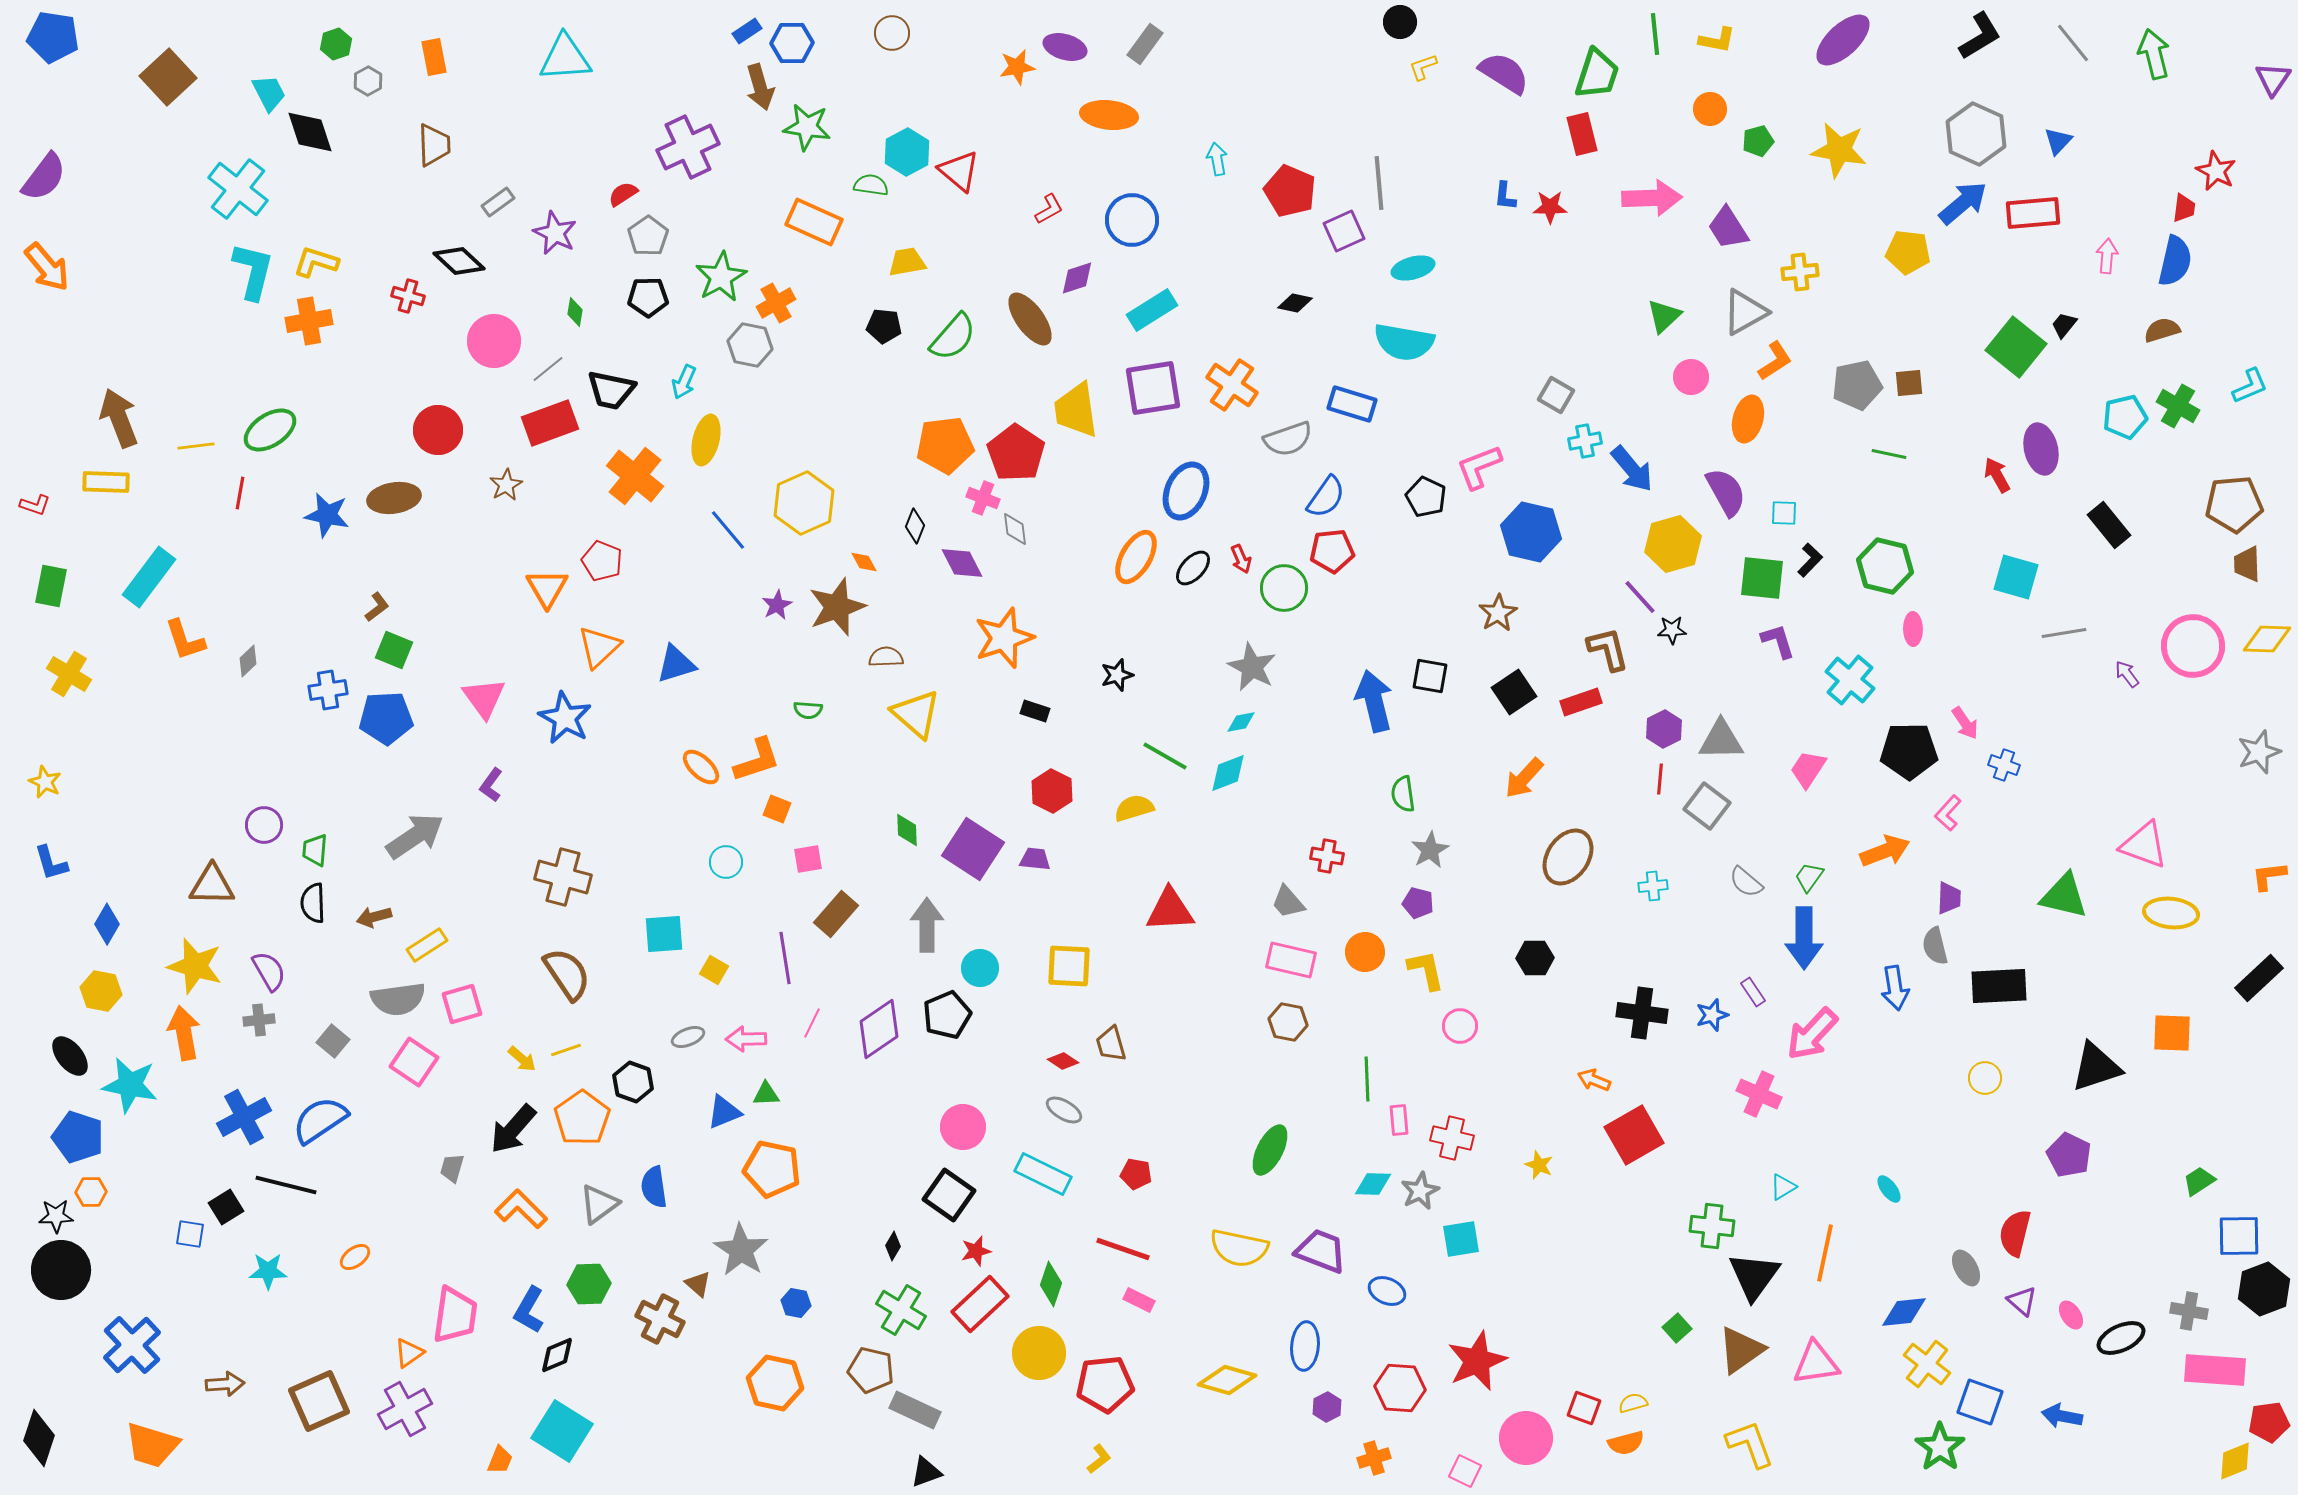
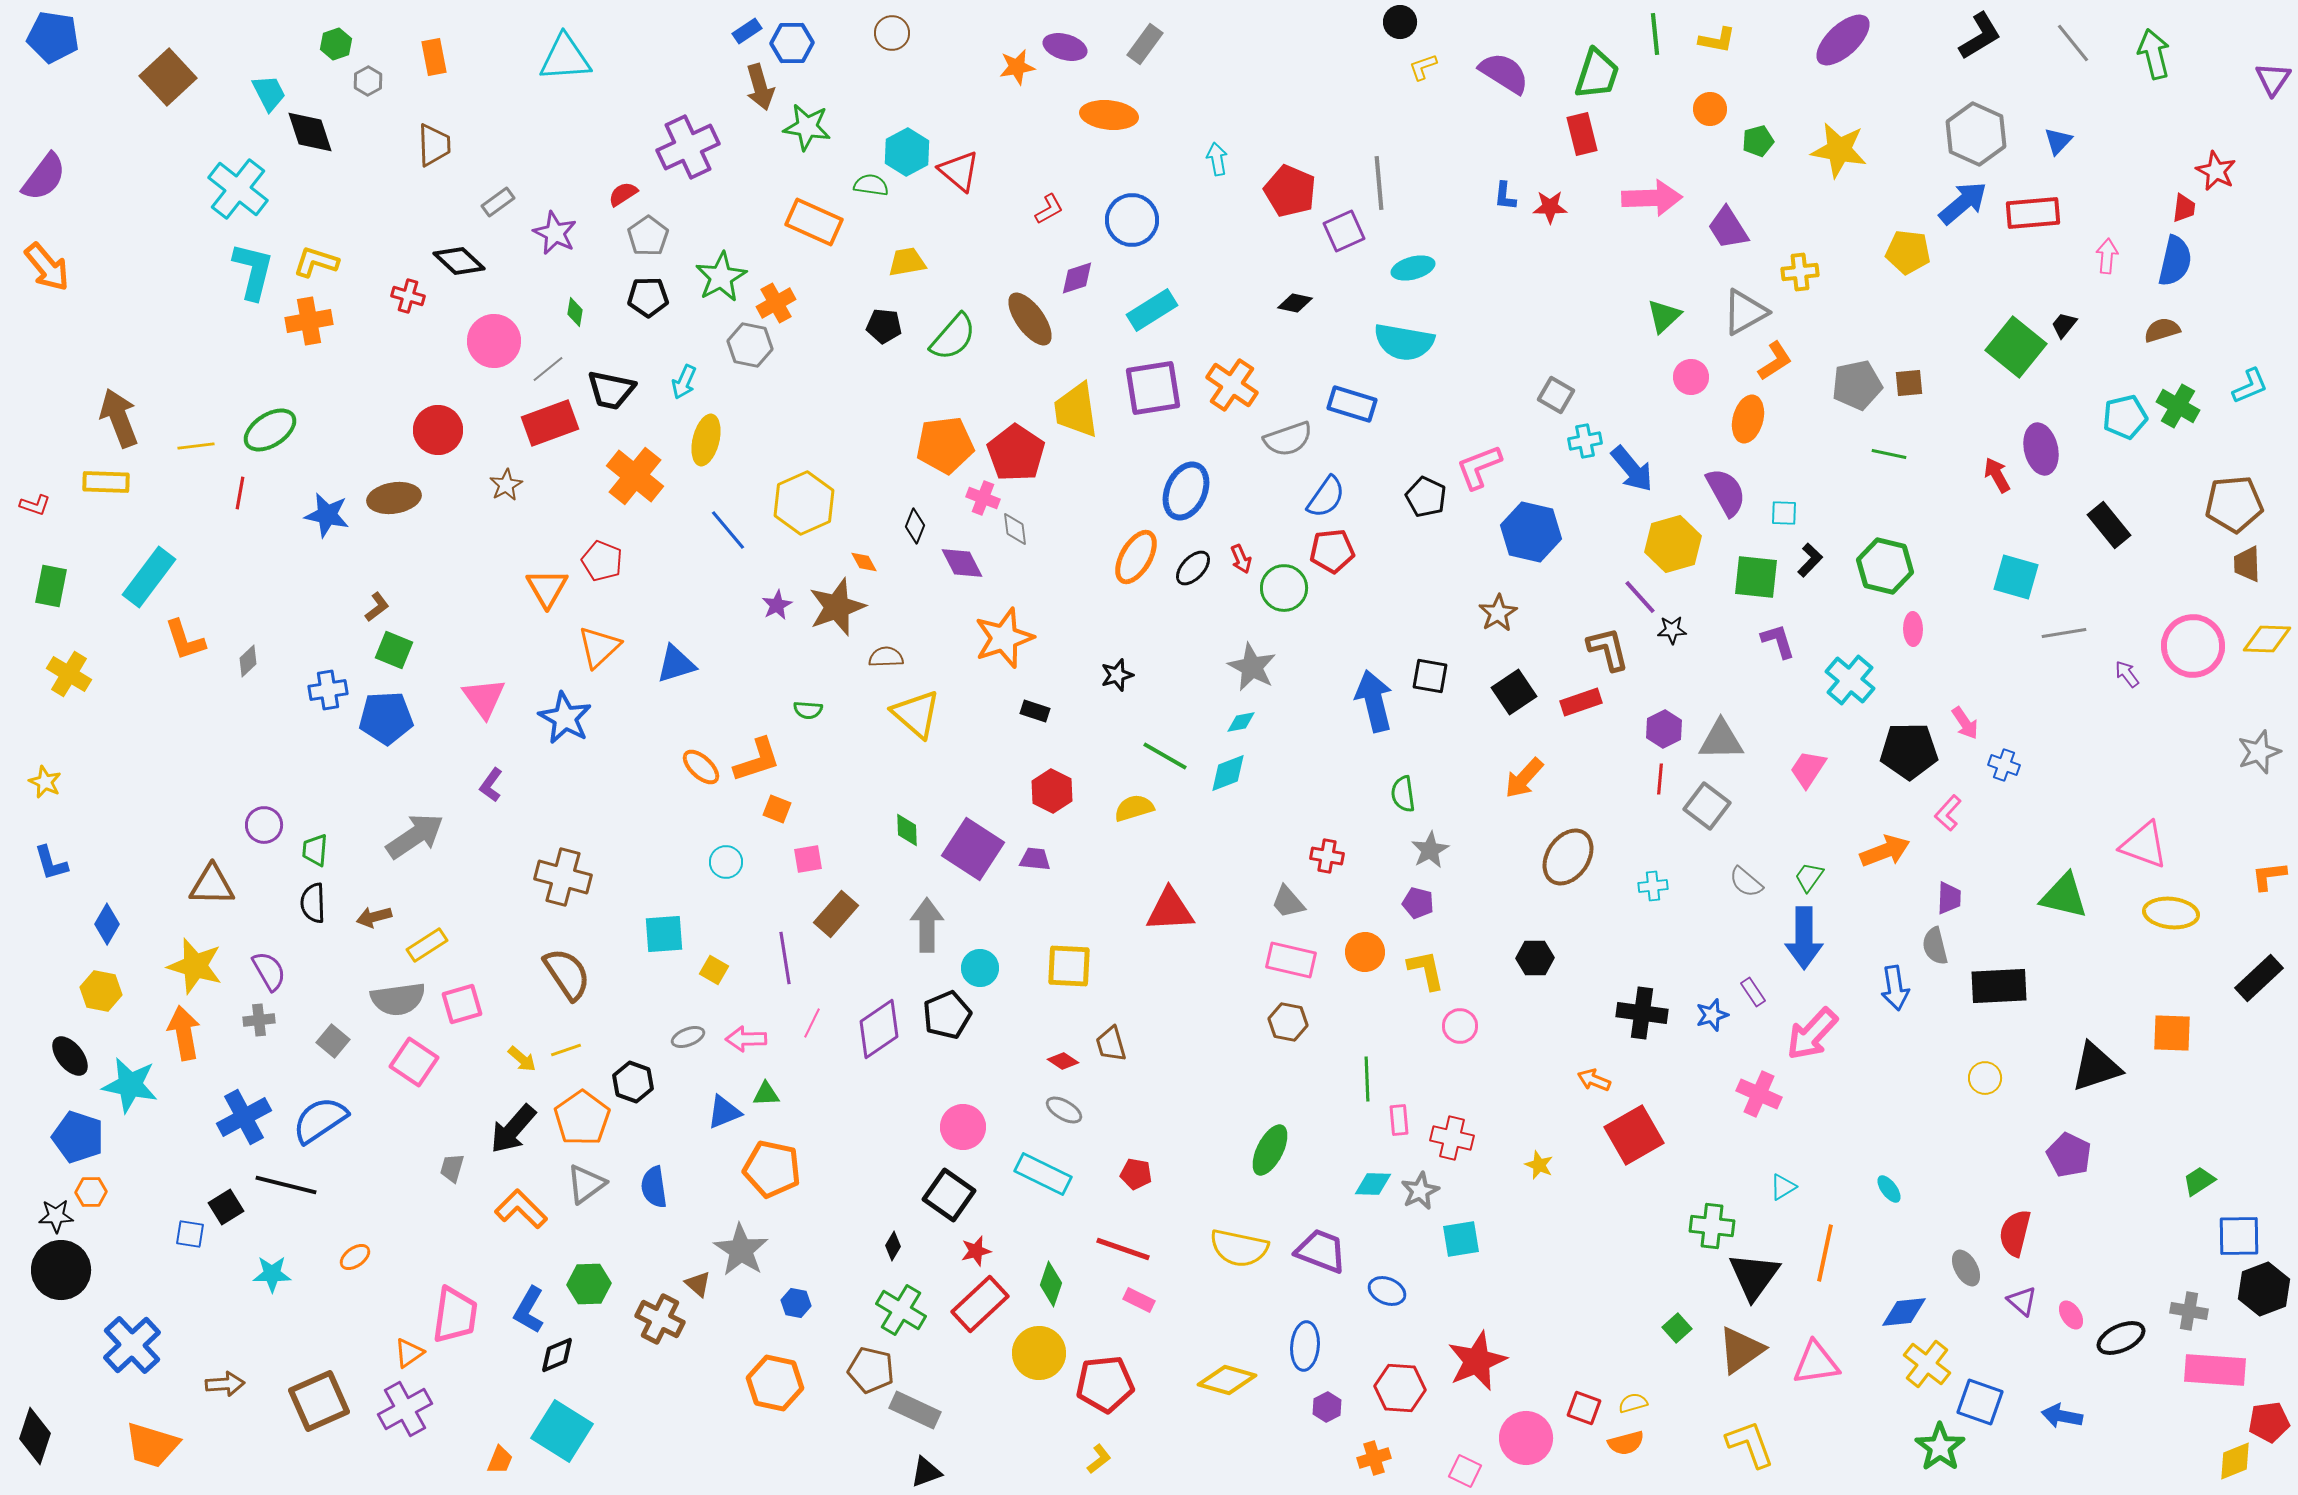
green square at (1762, 578): moved 6 px left, 1 px up
gray triangle at (599, 1204): moved 13 px left, 20 px up
cyan star at (268, 1271): moved 4 px right, 3 px down
black diamond at (39, 1438): moved 4 px left, 2 px up
